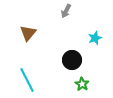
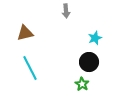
gray arrow: rotated 32 degrees counterclockwise
brown triangle: moved 3 px left; rotated 36 degrees clockwise
black circle: moved 17 px right, 2 px down
cyan line: moved 3 px right, 12 px up
